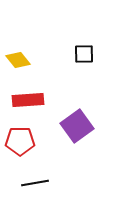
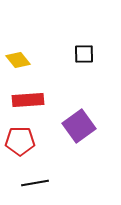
purple square: moved 2 px right
